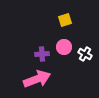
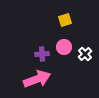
white cross: rotated 16 degrees clockwise
